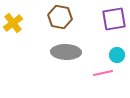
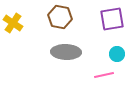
purple square: moved 2 px left
yellow cross: rotated 18 degrees counterclockwise
cyan circle: moved 1 px up
pink line: moved 1 px right, 2 px down
